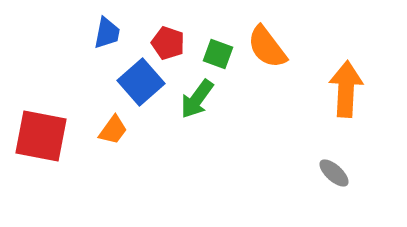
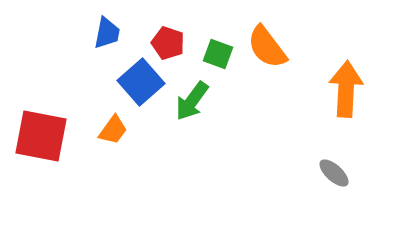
green arrow: moved 5 px left, 2 px down
